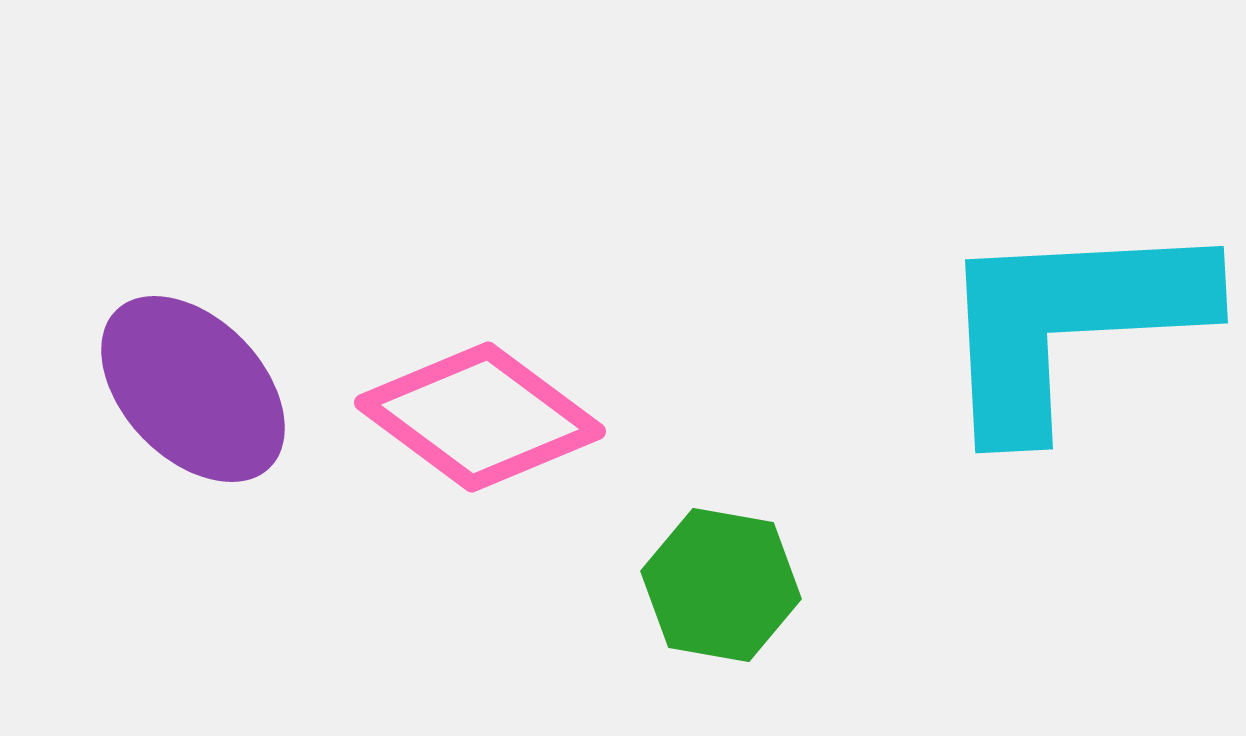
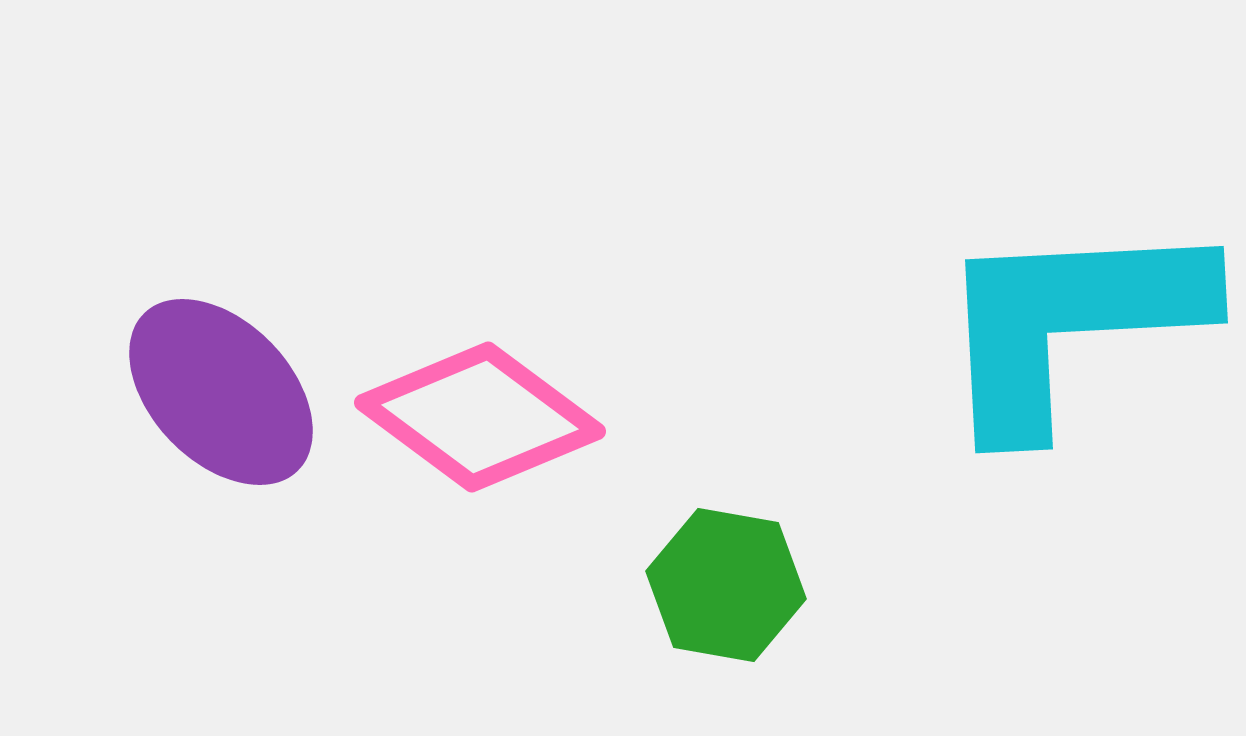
purple ellipse: moved 28 px right, 3 px down
green hexagon: moved 5 px right
